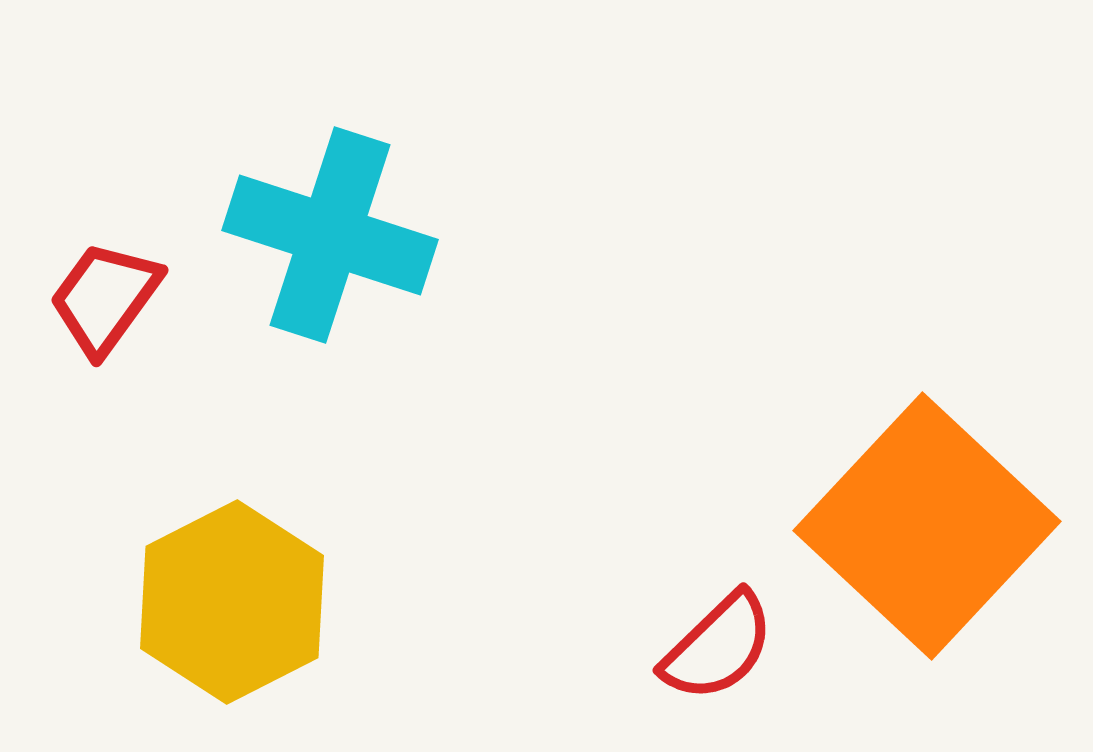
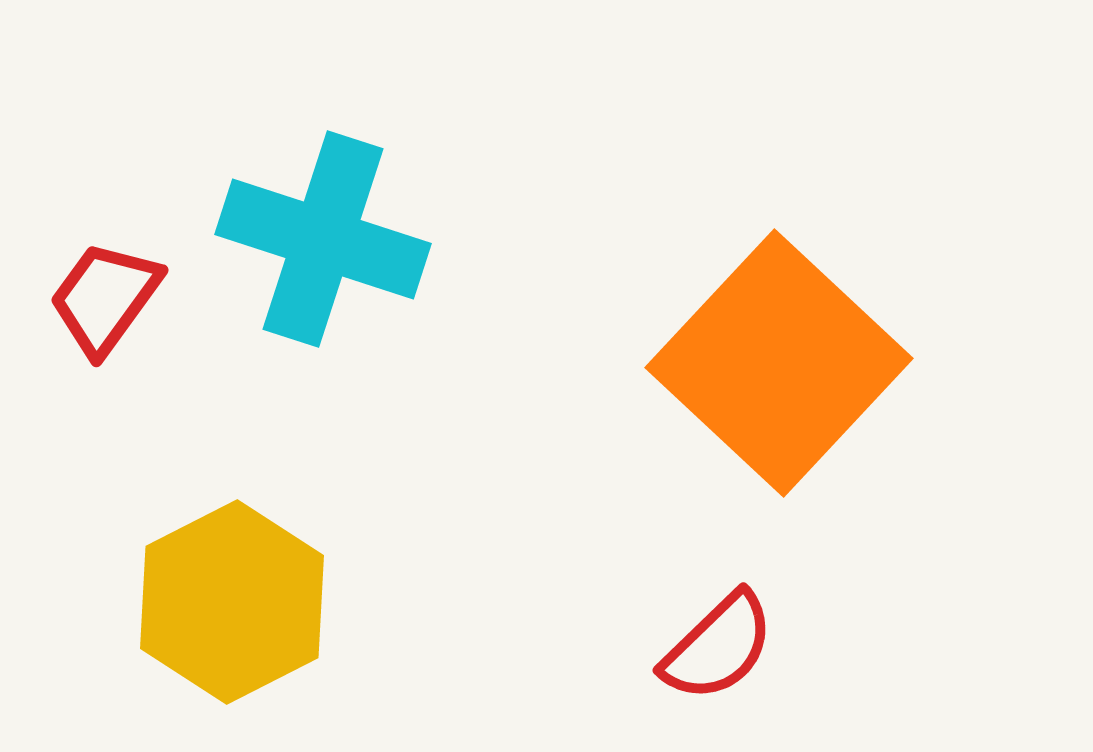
cyan cross: moved 7 px left, 4 px down
orange square: moved 148 px left, 163 px up
